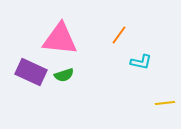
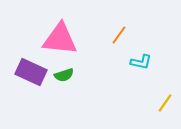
yellow line: rotated 48 degrees counterclockwise
